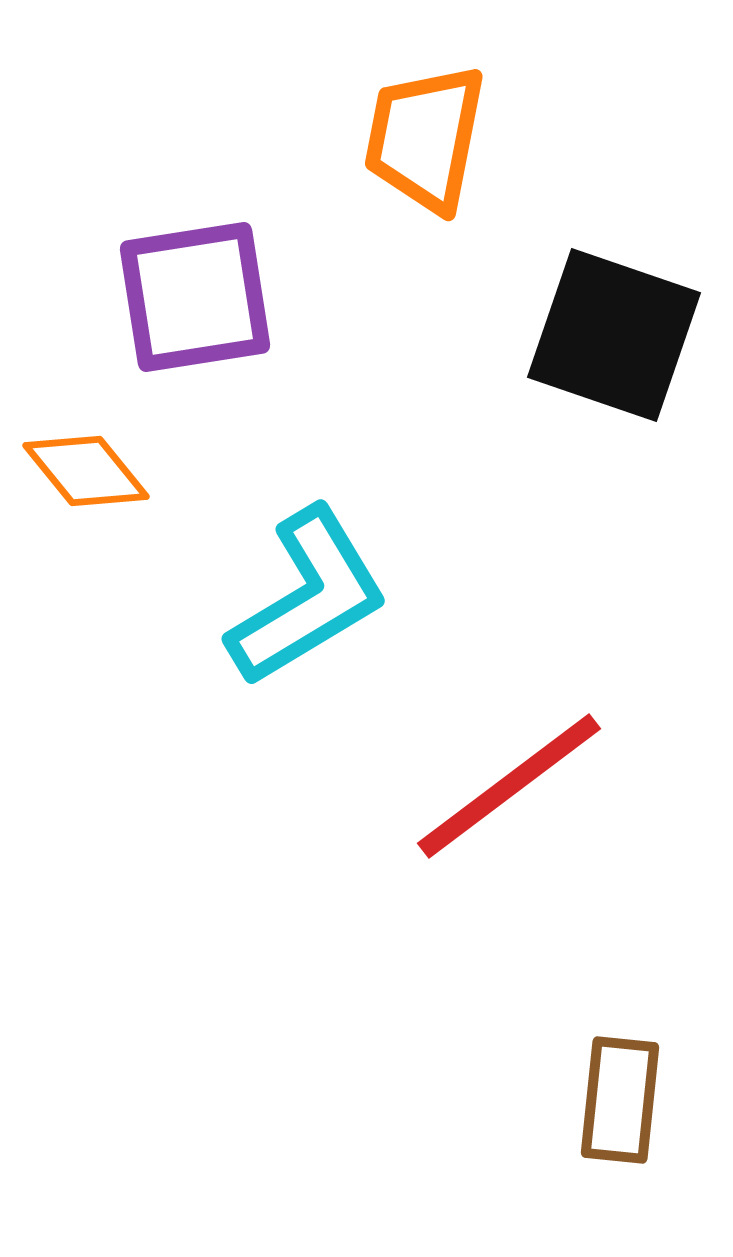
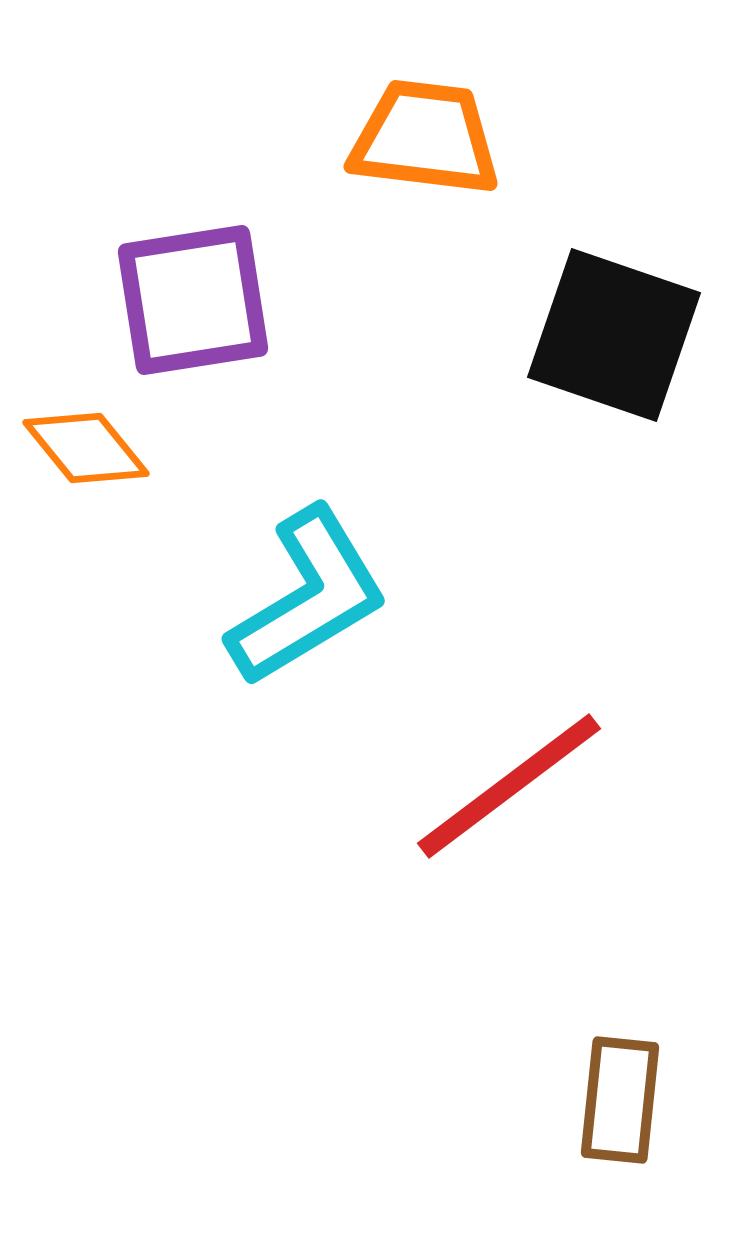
orange trapezoid: rotated 86 degrees clockwise
purple square: moved 2 px left, 3 px down
orange diamond: moved 23 px up
